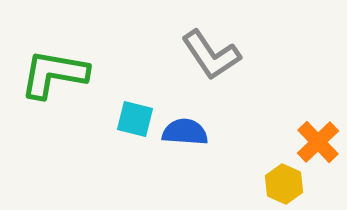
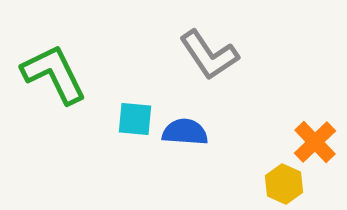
gray L-shape: moved 2 px left
green L-shape: rotated 54 degrees clockwise
cyan square: rotated 9 degrees counterclockwise
orange cross: moved 3 px left
